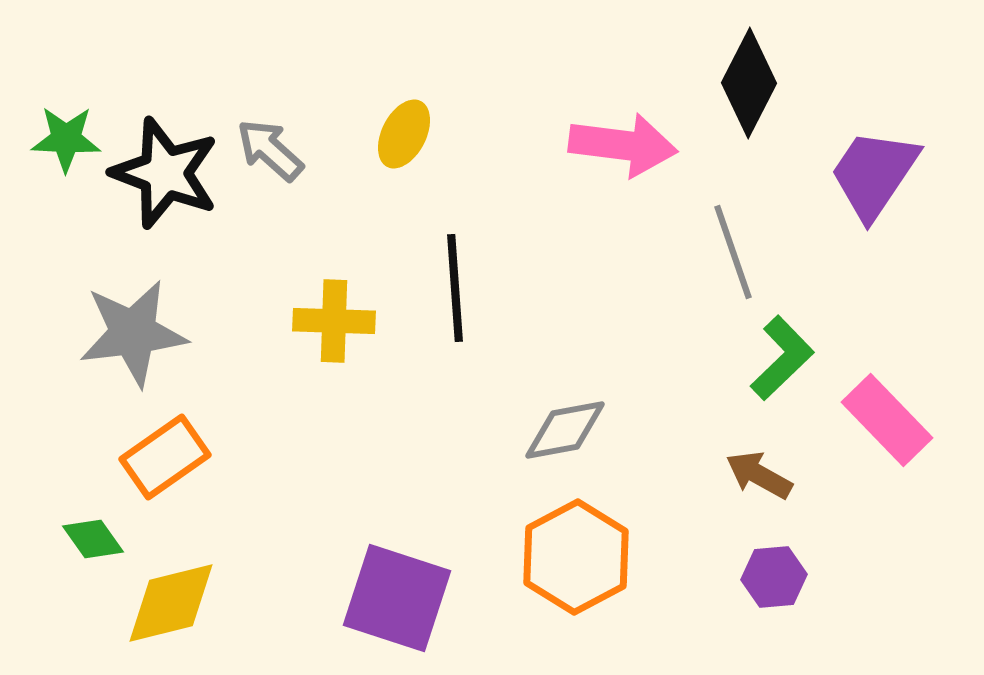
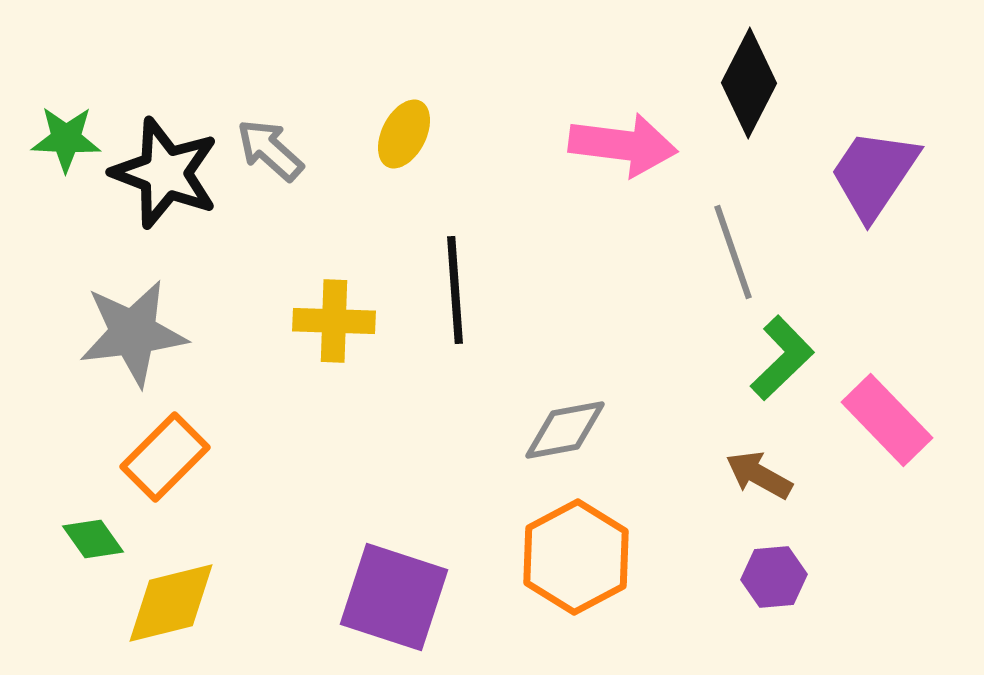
black line: moved 2 px down
orange rectangle: rotated 10 degrees counterclockwise
purple square: moved 3 px left, 1 px up
